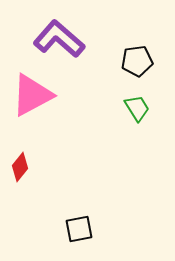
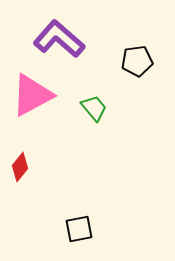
green trapezoid: moved 43 px left; rotated 8 degrees counterclockwise
